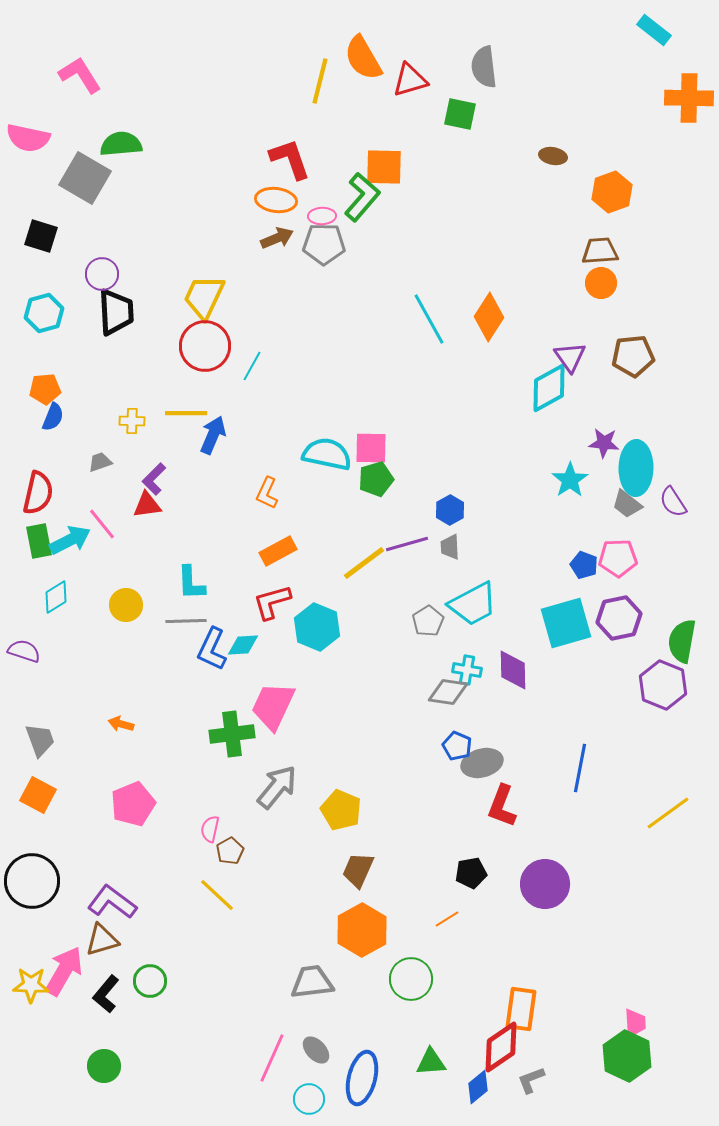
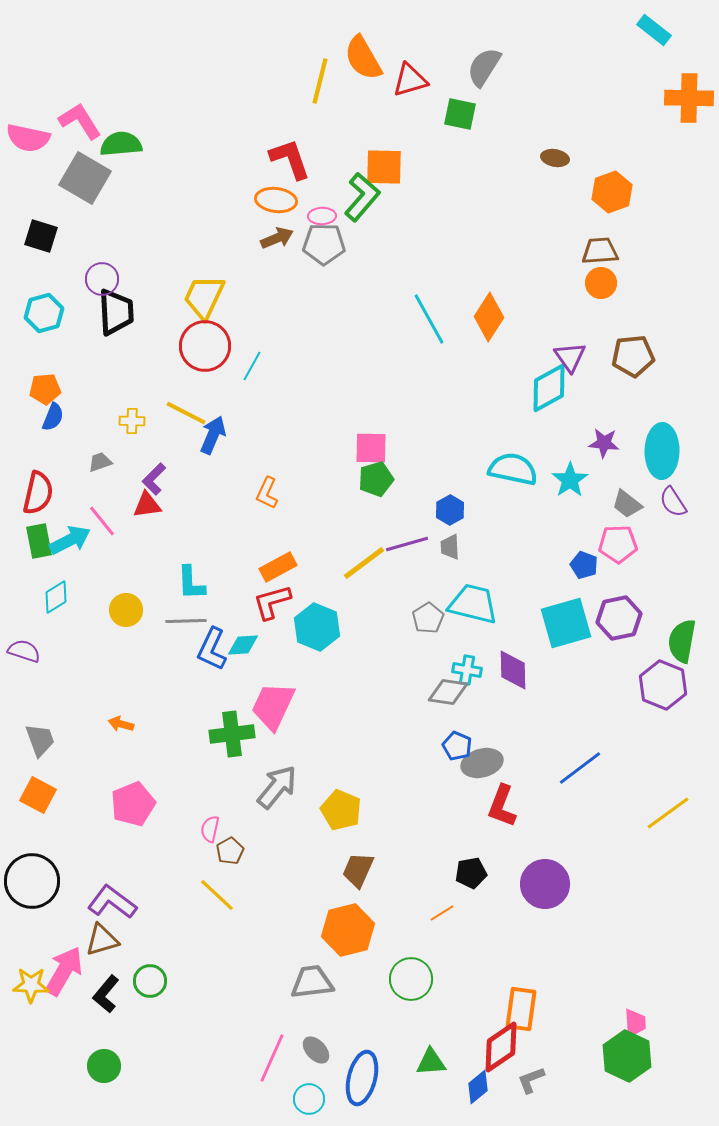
gray semicircle at (484, 67): rotated 39 degrees clockwise
pink L-shape at (80, 75): moved 46 px down
brown ellipse at (553, 156): moved 2 px right, 2 px down
purple circle at (102, 274): moved 5 px down
yellow line at (186, 413): rotated 27 degrees clockwise
cyan semicircle at (327, 454): moved 186 px right, 15 px down
cyan ellipse at (636, 468): moved 26 px right, 17 px up
pink line at (102, 524): moved 3 px up
orange rectangle at (278, 551): moved 16 px down
pink pentagon at (618, 558): moved 14 px up
cyan trapezoid at (473, 604): rotated 138 degrees counterclockwise
yellow circle at (126, 605): moved 5 px down
gray pentagon at (428, 621): moved 3 px up
blue line at (580, 768): rotated 42 degrees clockwise
orange line at (447, 919): moved 5 px left, 6 px up
orange hexagon at (362, 930): moved 14 px left; rotated 15 degrees clockwise
